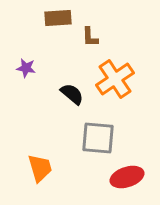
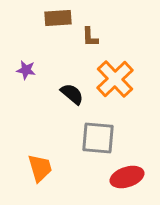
purple star: moved 2 px down
orange cross: rotated 9 degrees counterclockwise
